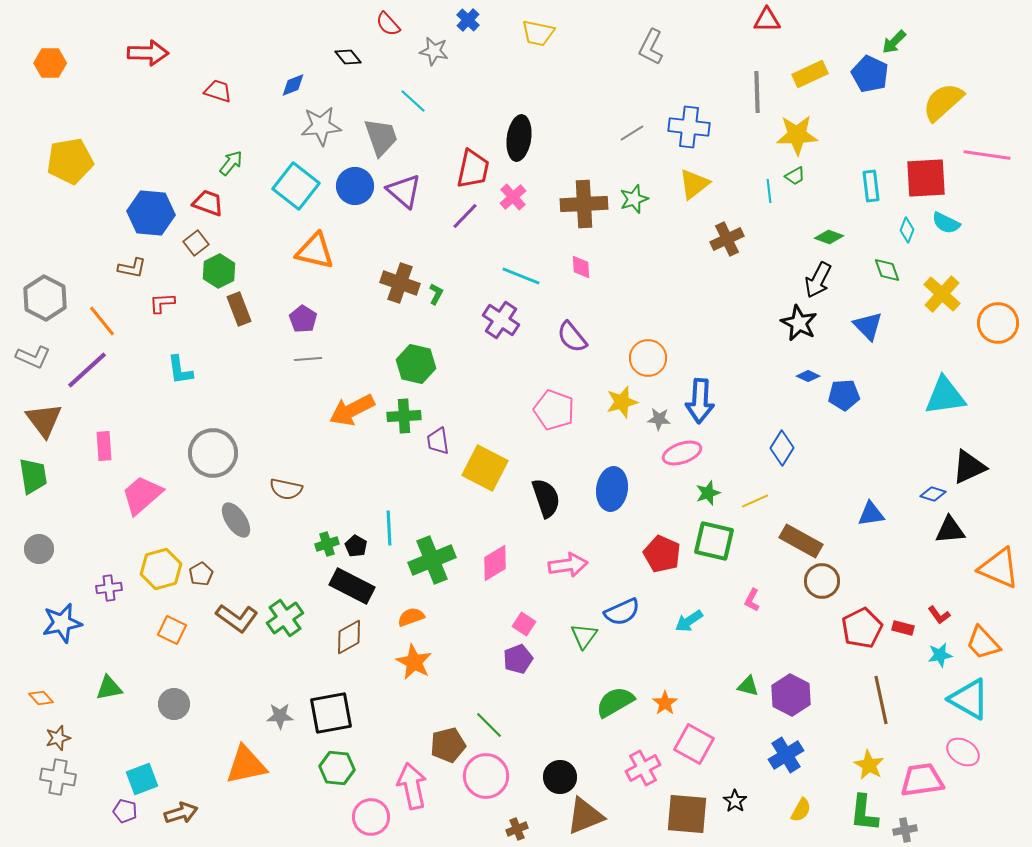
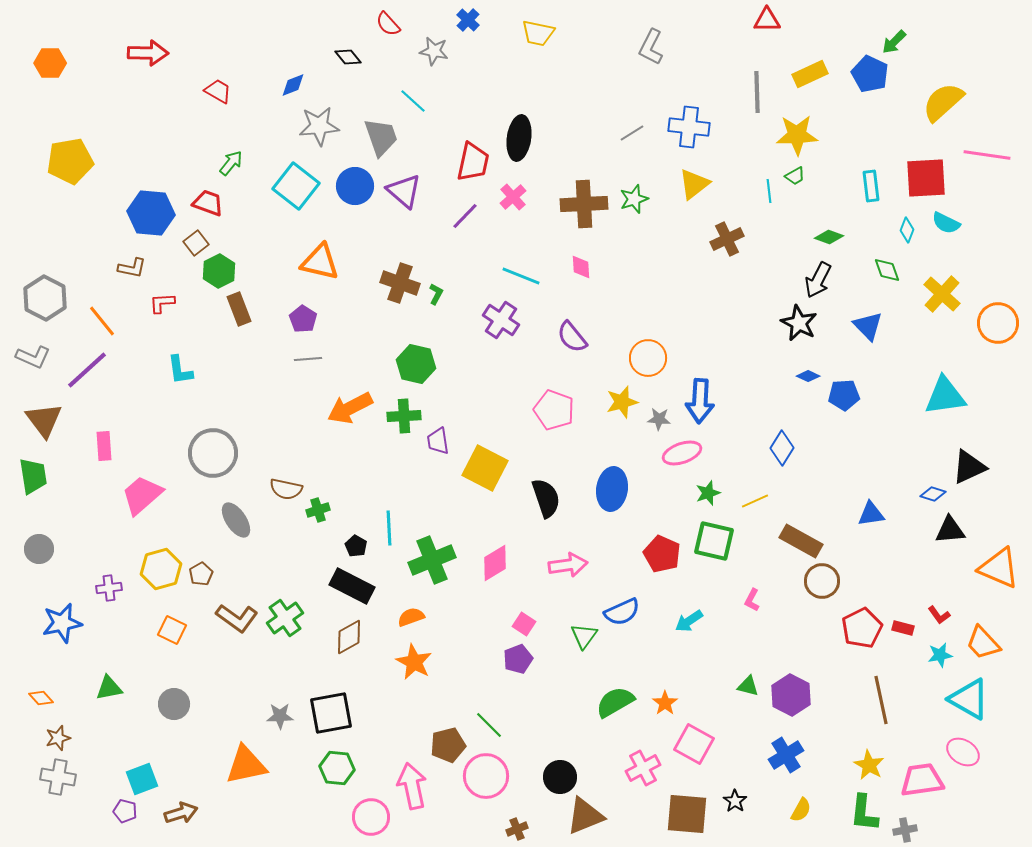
red trapezoid at (218, 91): rotated 12 degrees clockwise
gray star at (321, 126): moved 2 px left
red trapezoid at (473, 169): moved 7 px up
orange triangle at (315, 251): moved 5 px right, 11 px down
orange arrow at (352, 410): moved 2 px left, 2 px up
green cross at (327, 544): moved 9 px left, 34 px up
